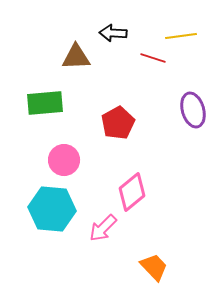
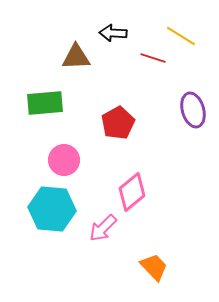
yellow line: rotated 40 degrees clockwise
